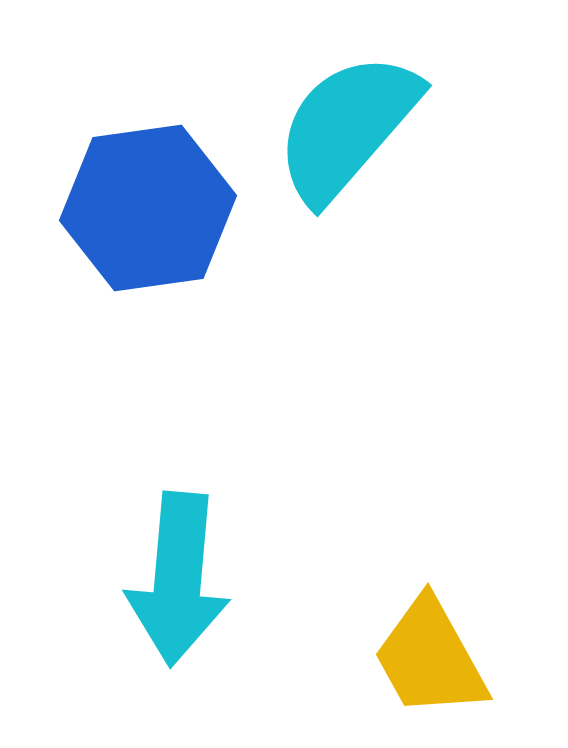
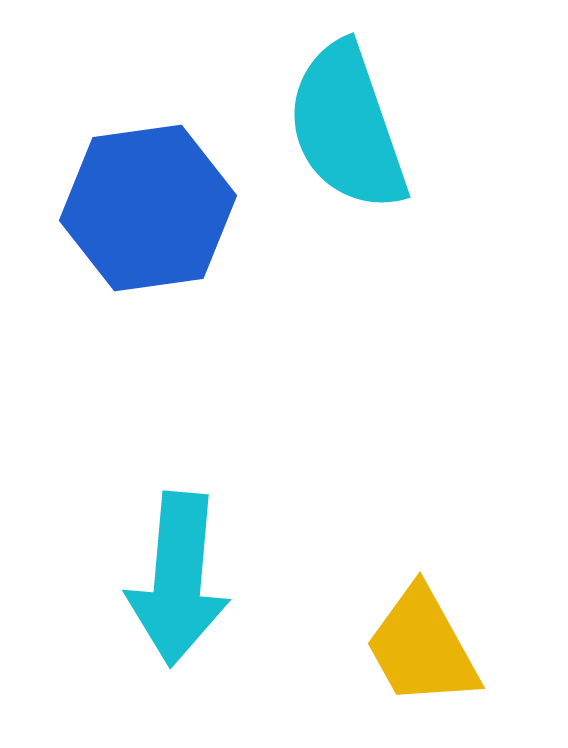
cyan semicircle: rotated 60 degrees counterclockwise
yellow trapezoid: moved 8 px left, 11 px up
